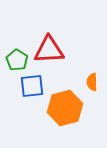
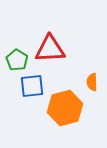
red triangle: moved 1 px right, 1 px up
